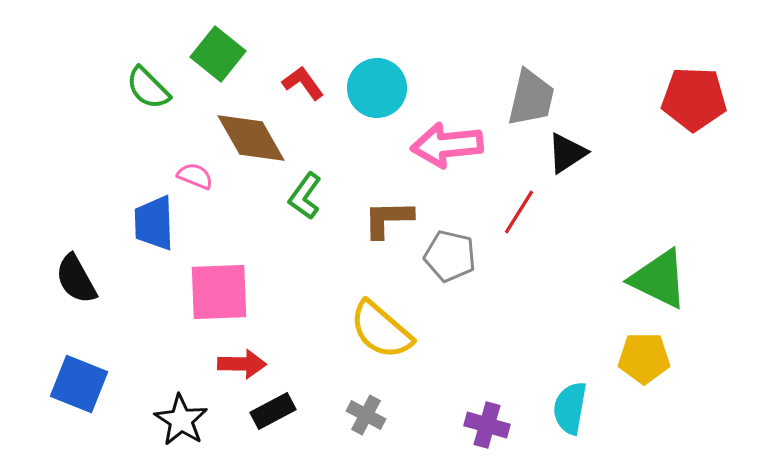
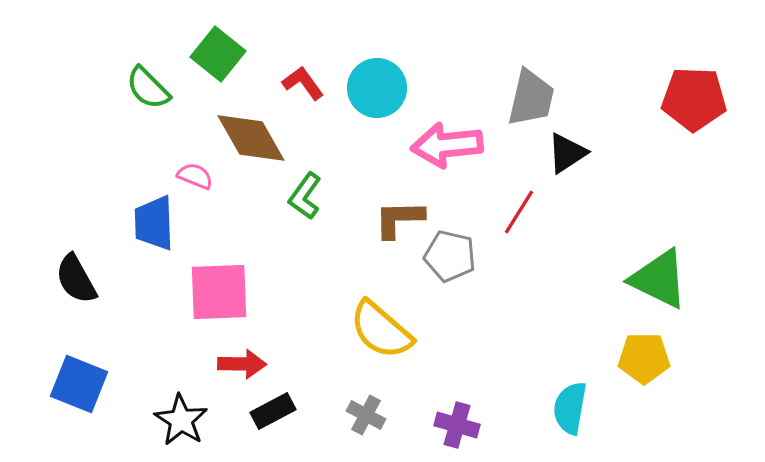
brown L-shape: moved 11 px right
purple cross: moved 30 px left
